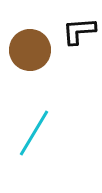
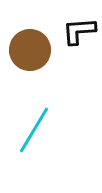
cyan line: moved 3 px up
